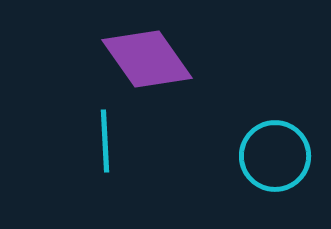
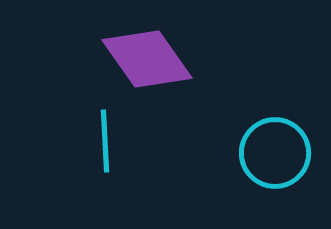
cyan circle: moved 3 px up
